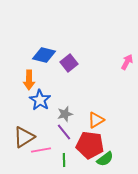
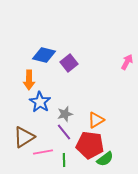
blue star: moved 2 px down
pink line: moved 2 px right, 2 px down
